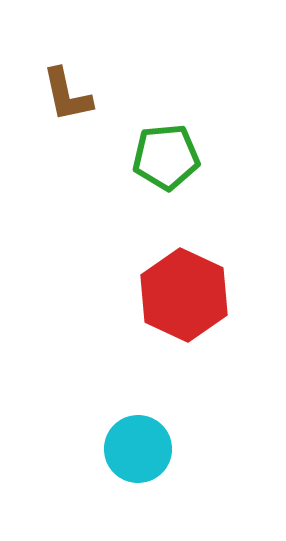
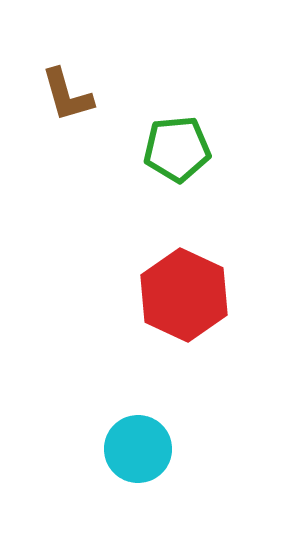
brown L-shape: rotated 4 degrees counterclockwise
green pentagon: moved 11 px right, 8 px up
